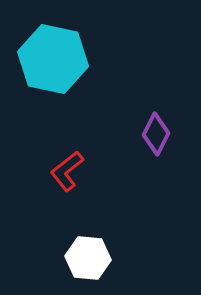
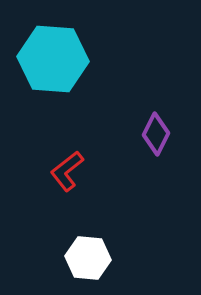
cyan hexagon: rotated 8 degrees counterclockwise
